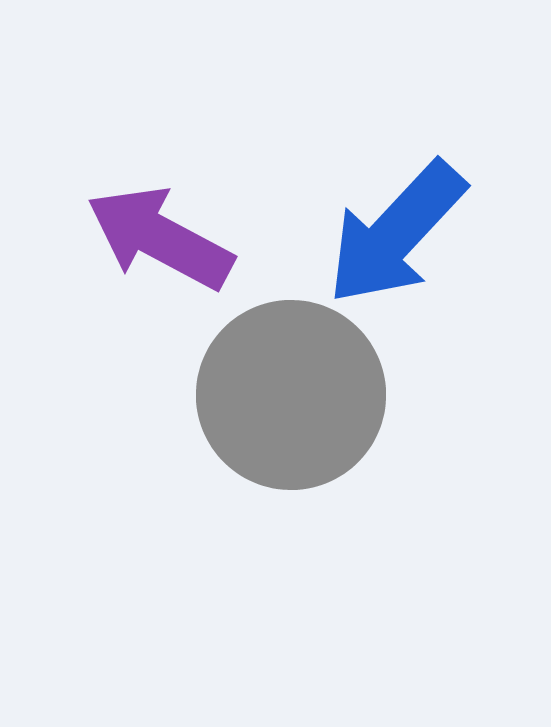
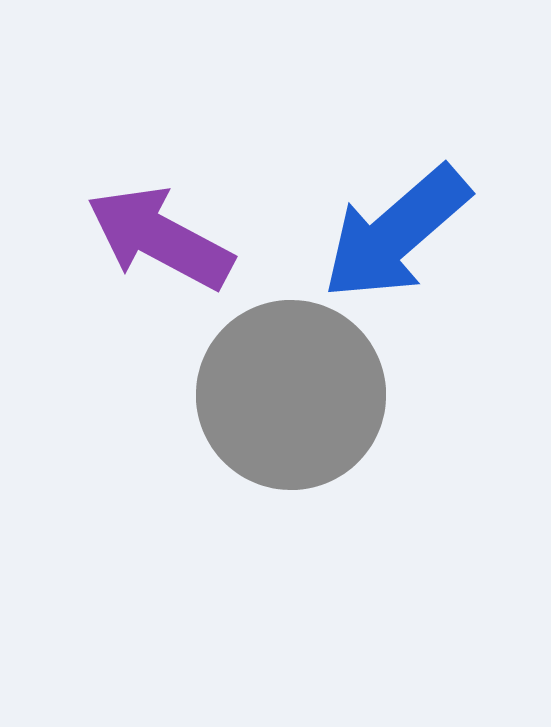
blue arrow: rotated 6 degrees clockwise
